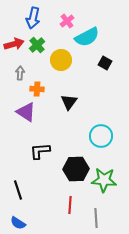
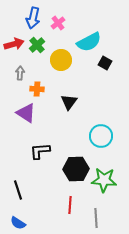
pink cross: moved 9 px left, 2 px down
cyan semicircle: moved 2 px right, 5 px down
purple triangle: moved 1 px down
